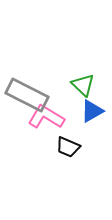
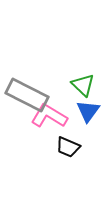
blue triangle: moved 4 px left; rotated 25 degrees counterclockwise
pink L-shape: moved 3 px right, 1 px up
